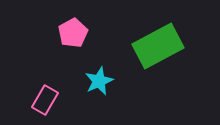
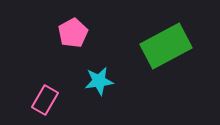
green rectangle: moved 8 px right
cyan star: rotated 16 degrees clockwise
